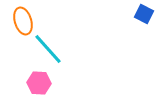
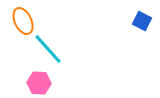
blue square: moved 2 px left, 7 px down
orange ellipse: rotated 8 degrees counterclockwise
